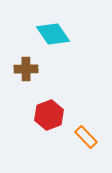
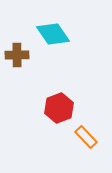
brown cross: moved 9 px left, 14 px up
red hexagon: moved 10 px right, 7 px up
